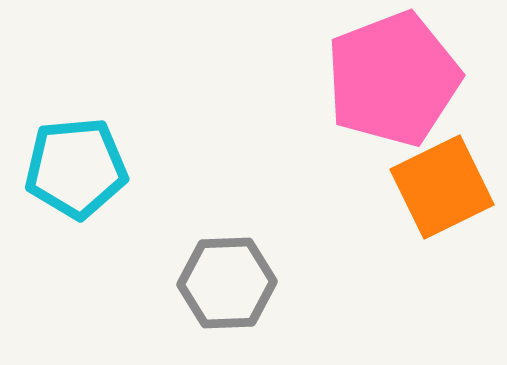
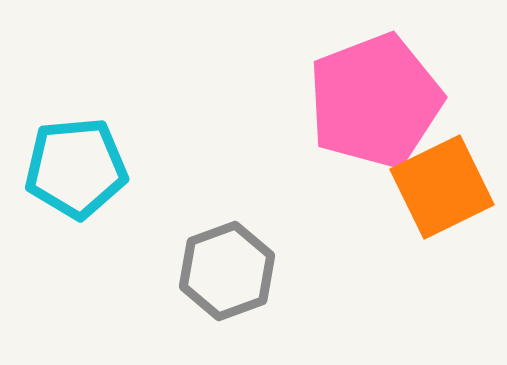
pink pentagon: moved 18 px left, 22 px down
gray hexagon: moved 12 px up; rotated 18 degrees counterclockwise
